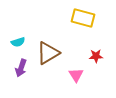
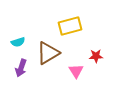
yellow rectangle: moved 13 px left, 8 px down; rotated 30 degrees counterclockwise
pink triangle: moved 4 px up
